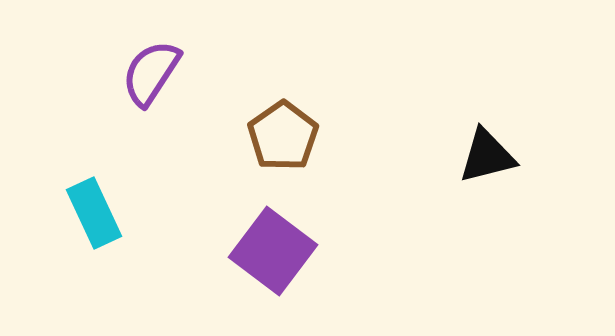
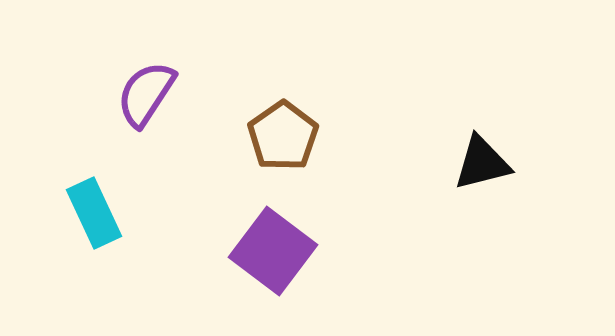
purple semicircle: moved 5 px left, 21 px down
black triangle: moved 5 px left, 7 px down
